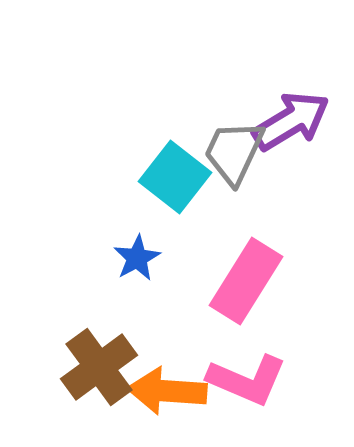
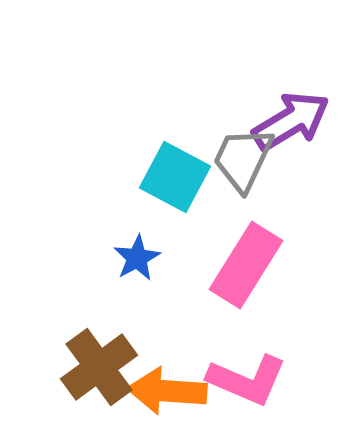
gray trapezoid: moved 9 px right, 7 px down
cyan square: rotated 10 degrees counterclockwise
pink rectangle: moved 16 px up
